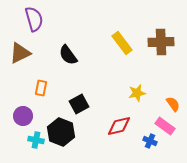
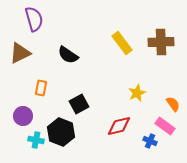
black semicircle: rotated 20 degrees counterclockwise
yellow star: rotated 12 degrees counterclockwise
